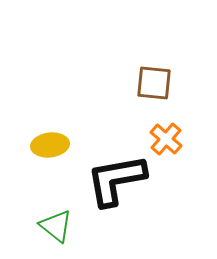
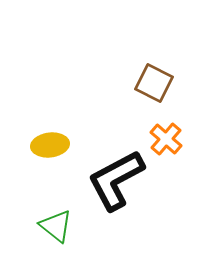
brown square: rotated 21 degrees clockwise
black L-shape: rotated 18 degrees counterclockwise
